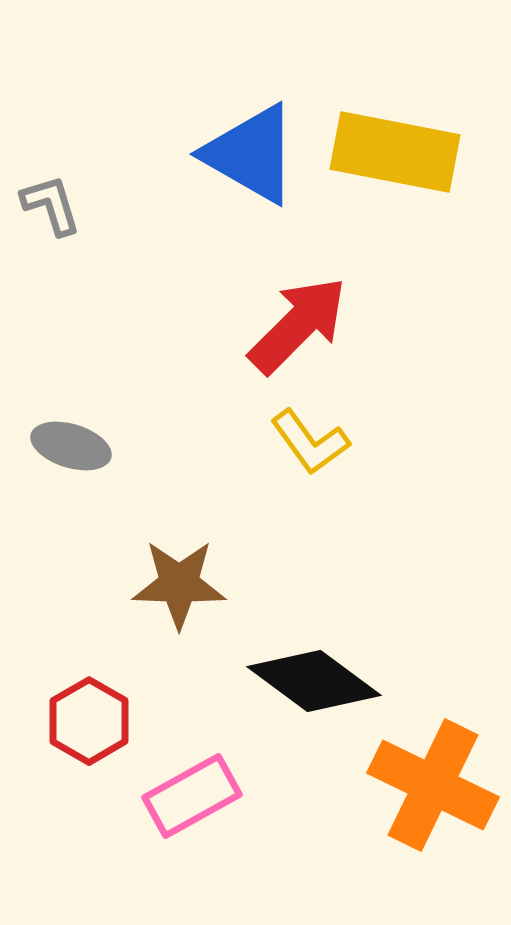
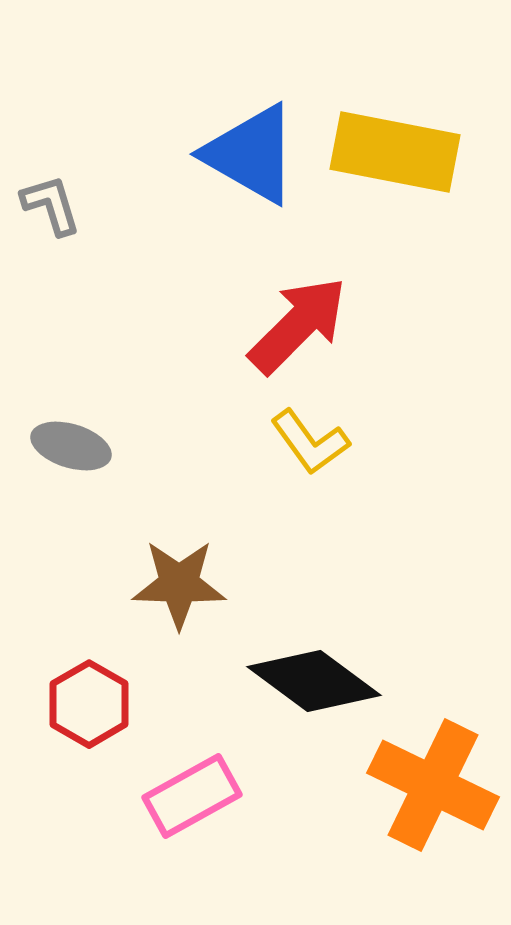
red hexagon: moved 17 px up
